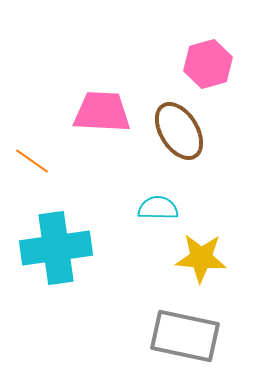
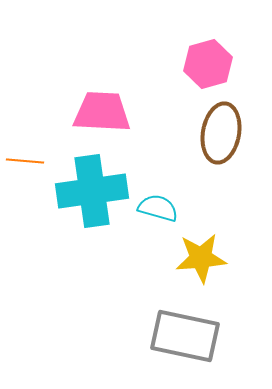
brown ellipse: moved 42 px right, 2 px down; rotated 42 degrees clockwise
orange line: moved 7 px left; rotated 30 degrees counterclockwise
cyan semicircle: rotated 15 degrees clockwise
cyan cross: moved 36 px right, 57 px up
yellow star: rotated 9 degrees counterclockwise
